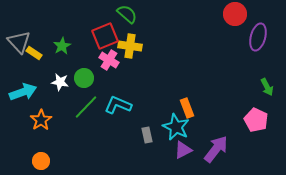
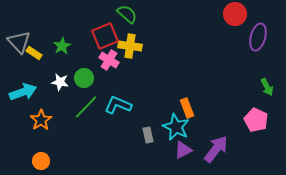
gray rectangle: moved 1 px right
